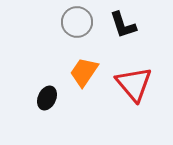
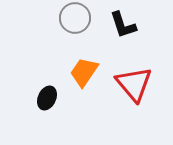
gray circle: moved 2 px left, 4 px up
